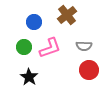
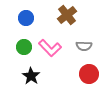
blue circle: moved 8 px left, 4 px up
pink L-shape: rotated 65 degrees clockwise
red circle: moved 4 px down
black star: moved 2 px right, 1 px up
